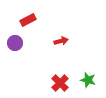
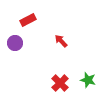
red arrow: rotated 120 degrees counterclockwise
